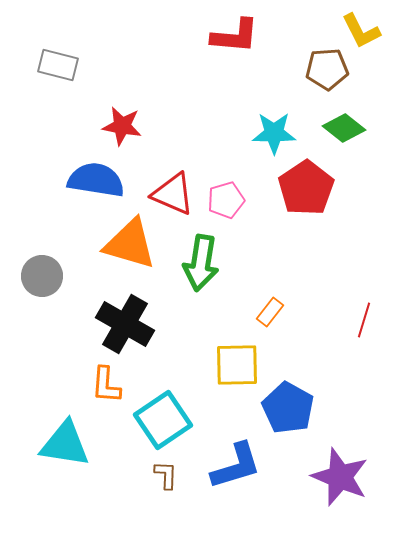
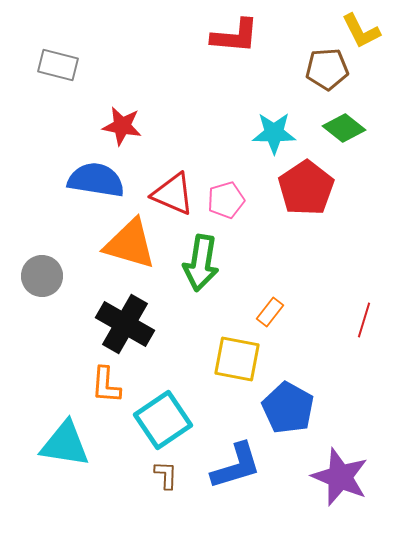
yellow square: moved 6 px up; rotated 12 degrees clockwise
